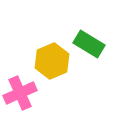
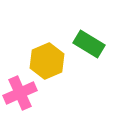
yellow hexagon: moved 5 px left
